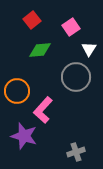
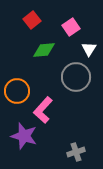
green diamond: moved 4 px right
